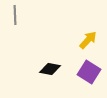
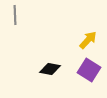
purple square: moved 2 px up
